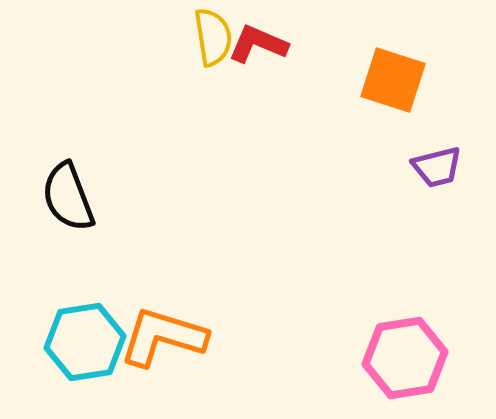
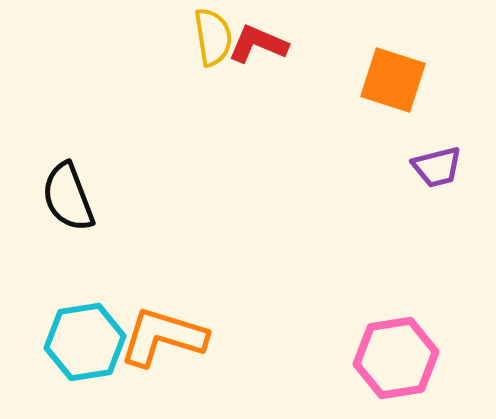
pink hexagon: moved 9 px left
